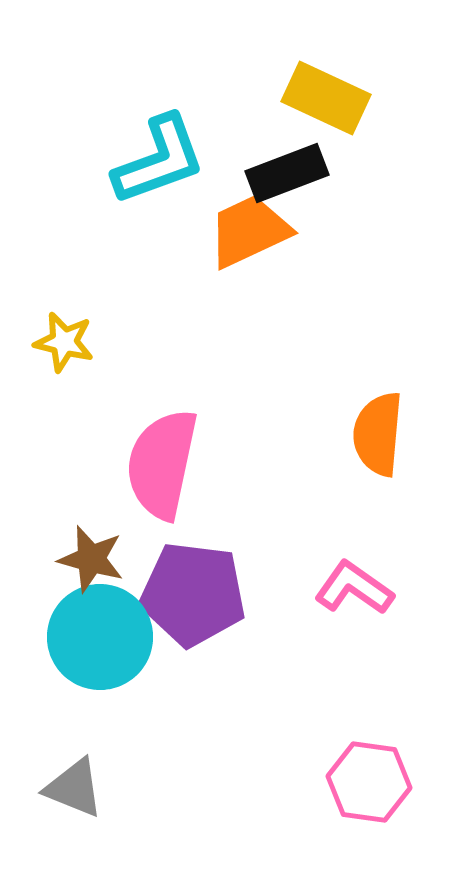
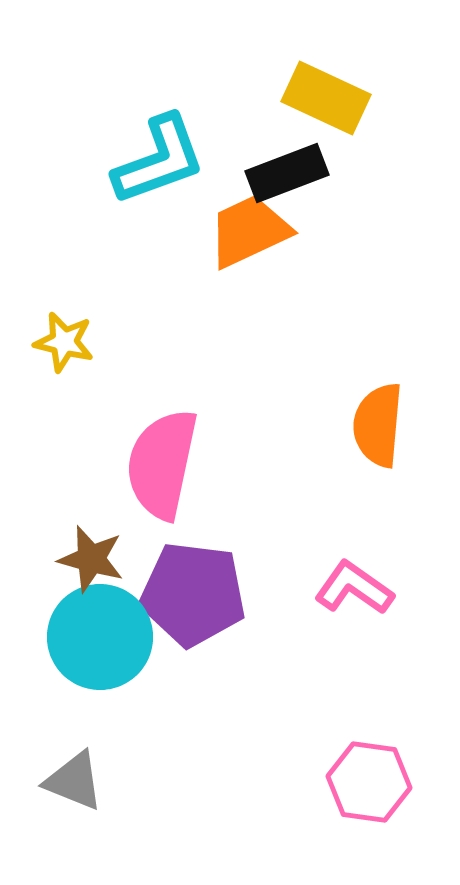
orange semicircle: moved 9 px up
gray triangle: moved 7 px up
